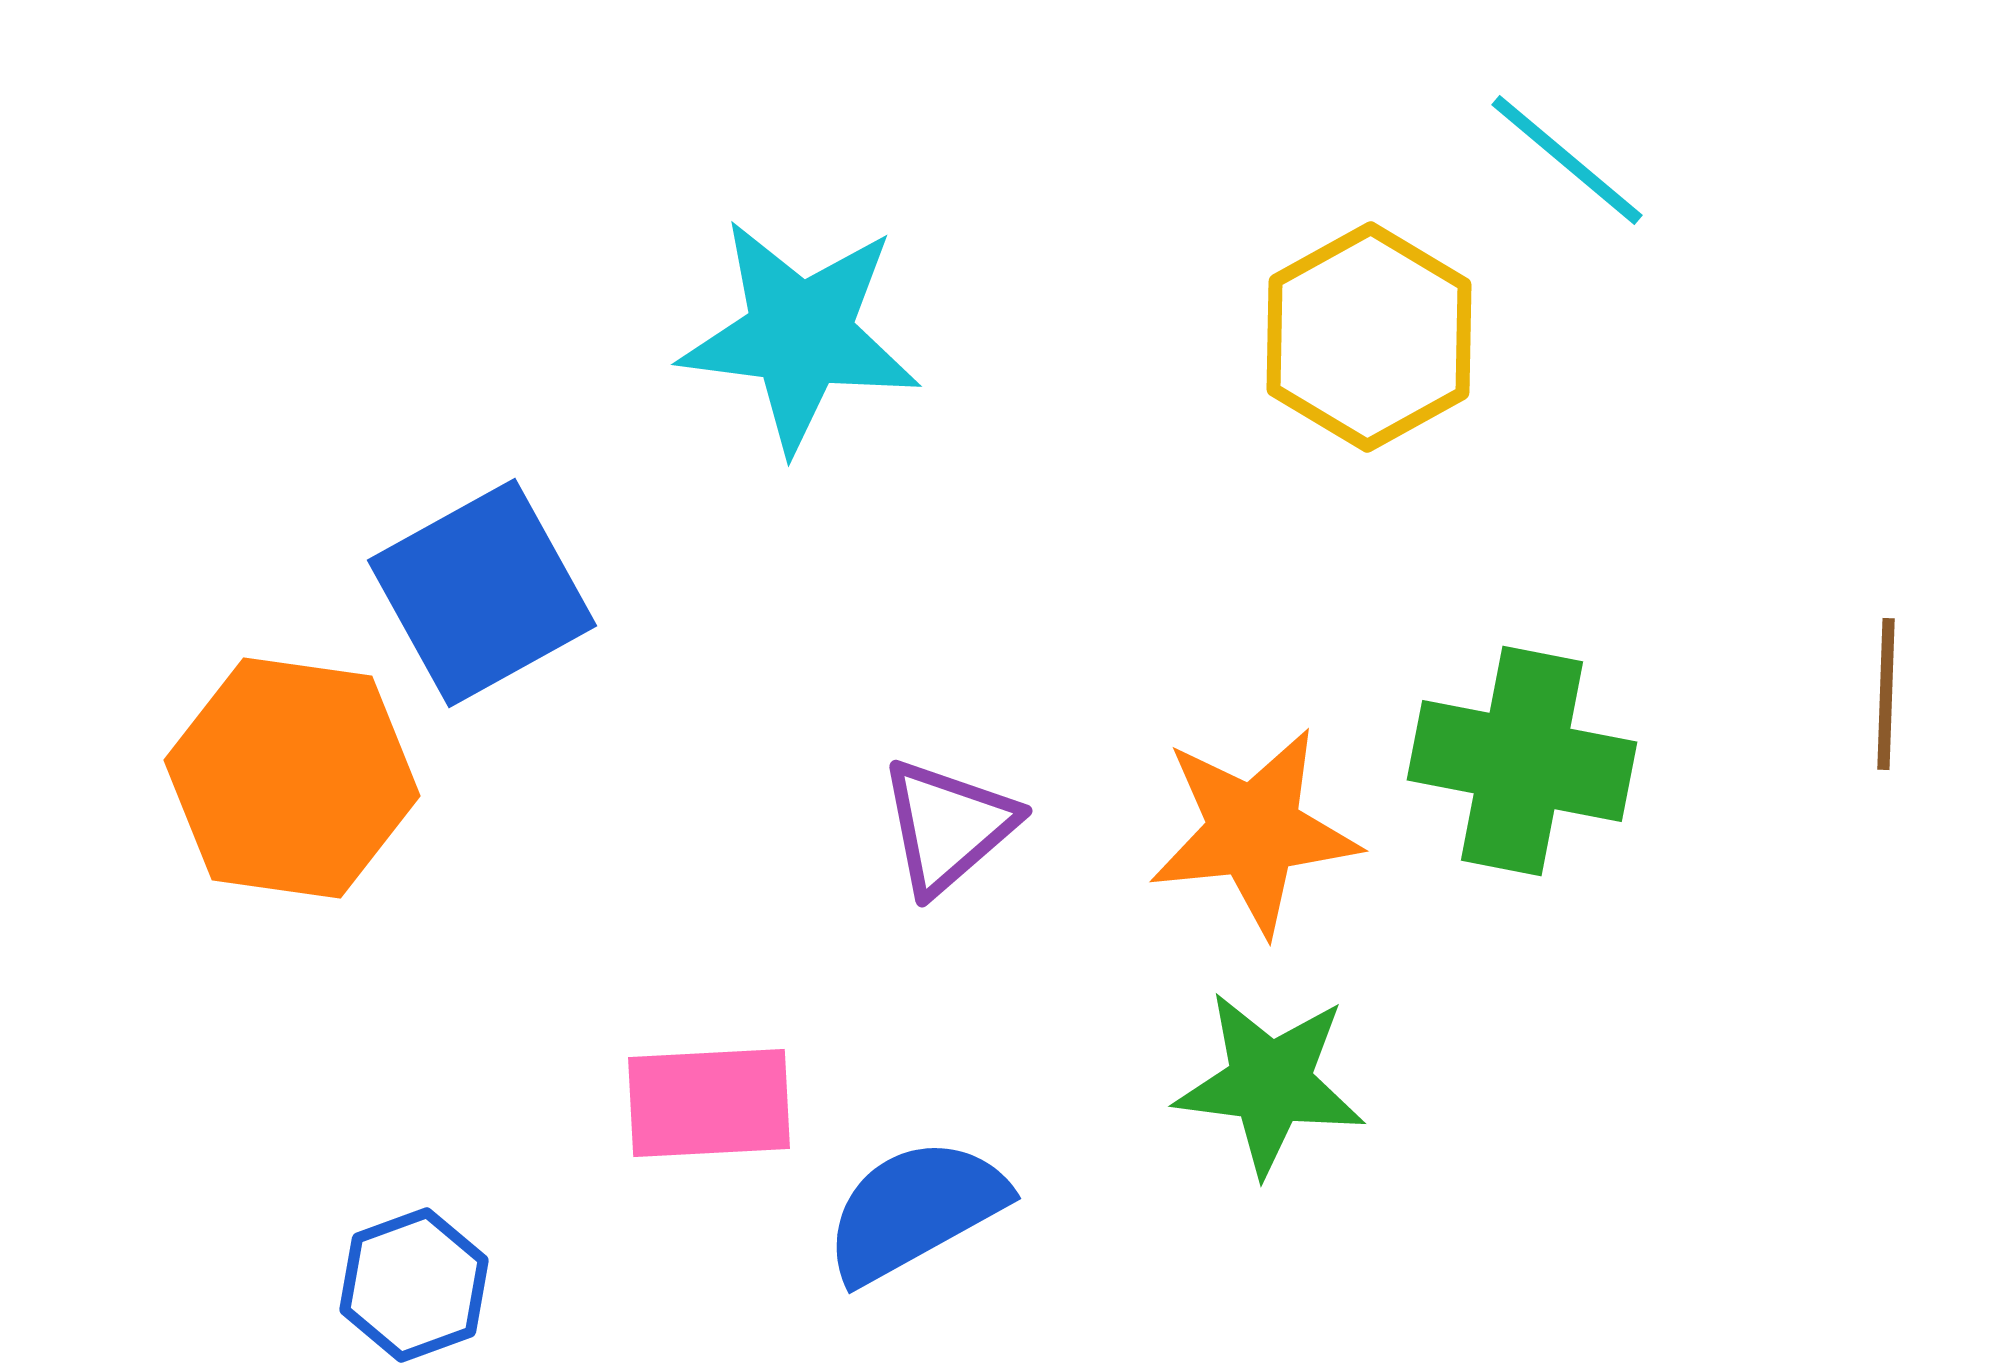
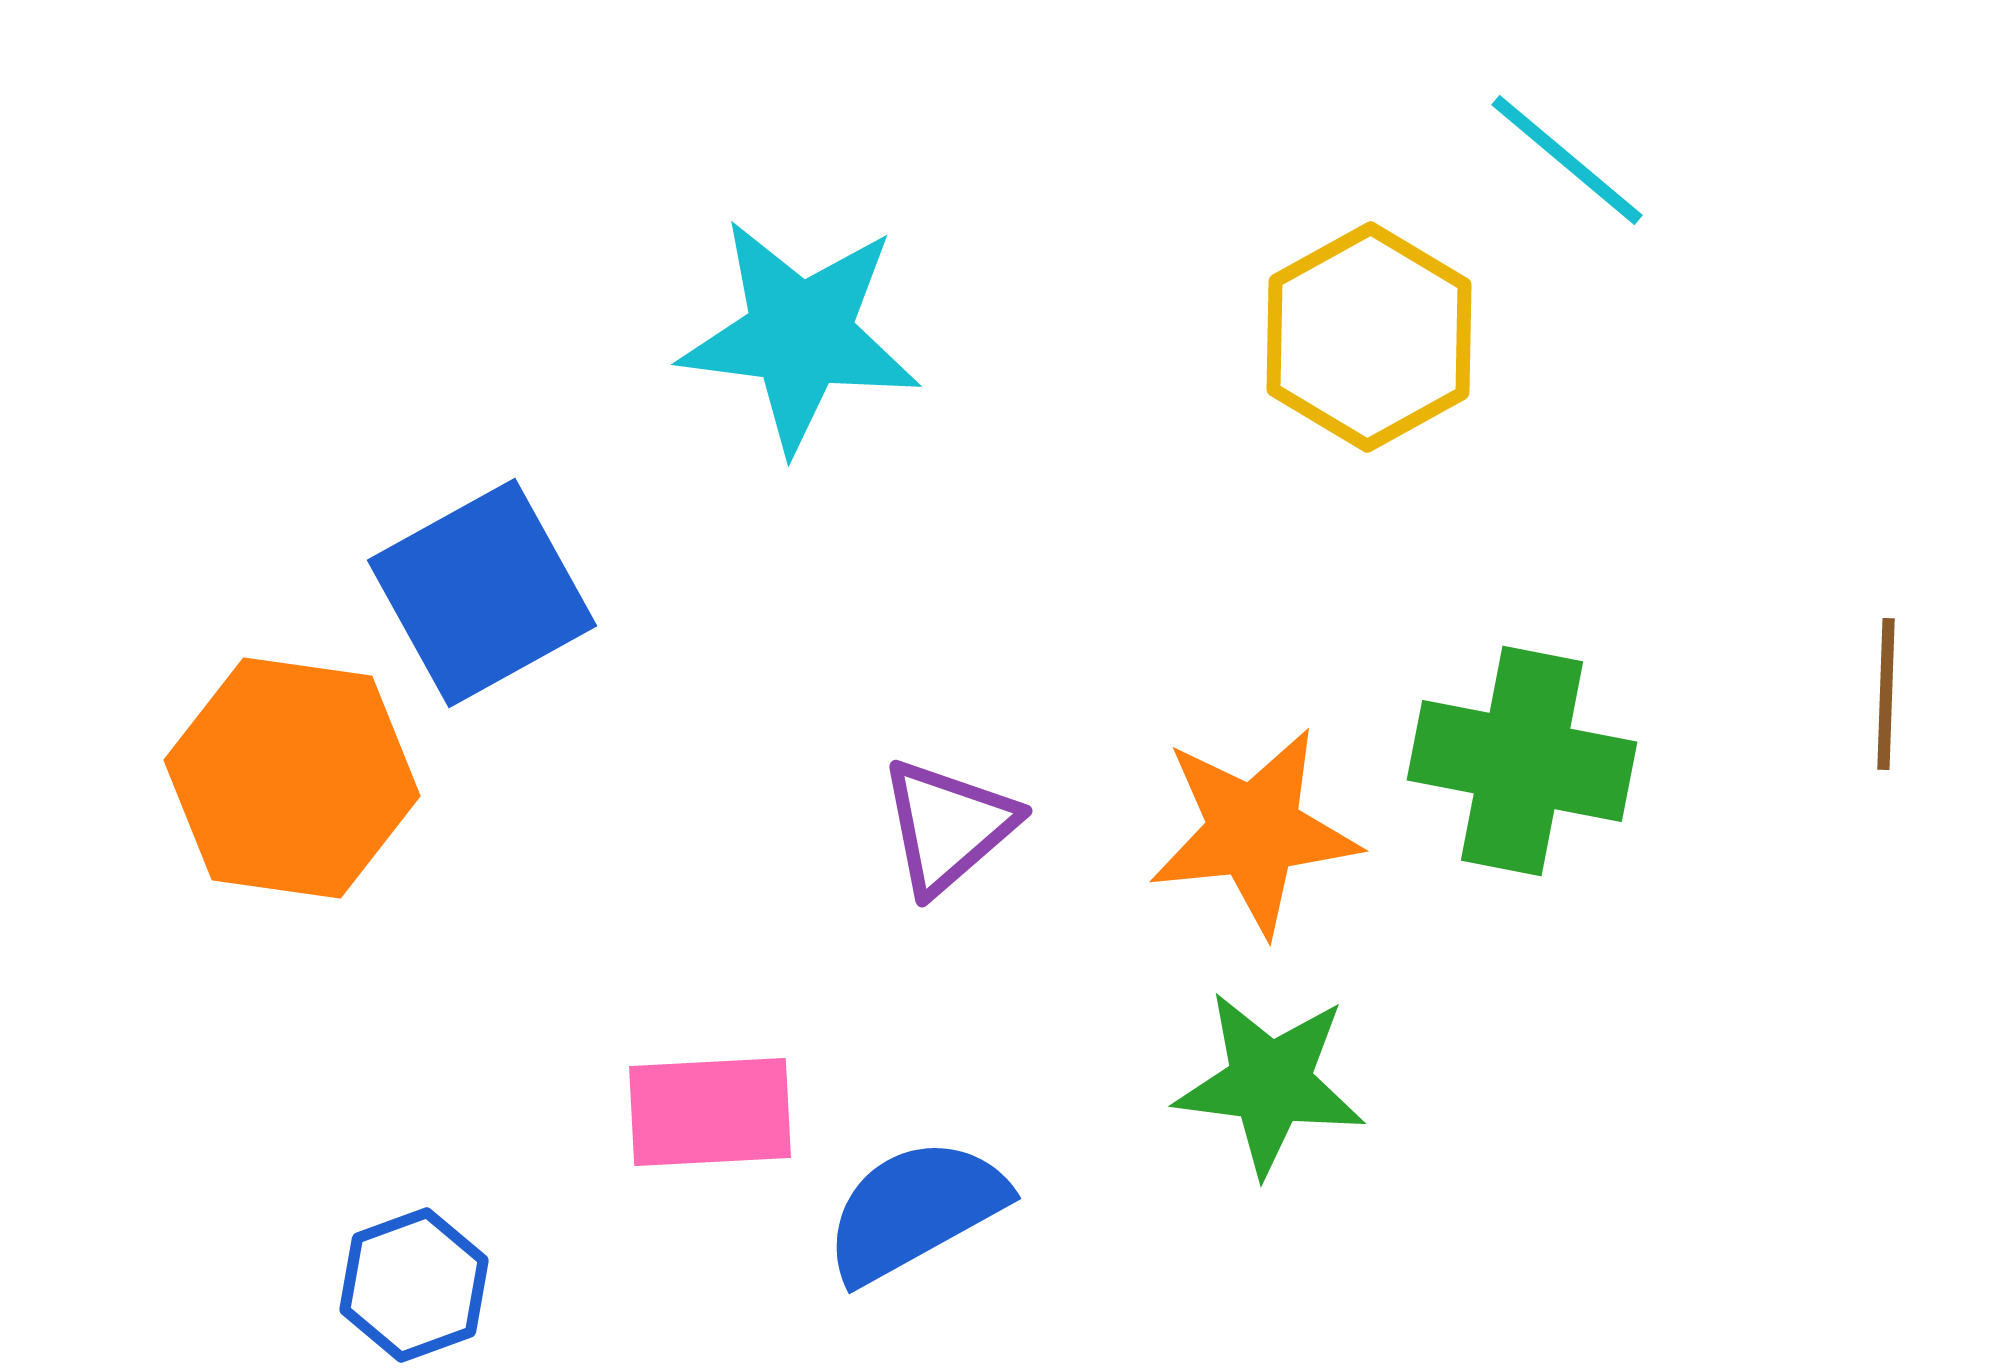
pink rectangle: moved 1 px right, 9 px down
